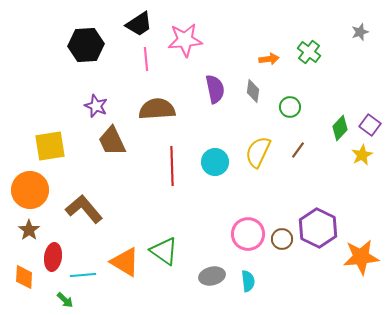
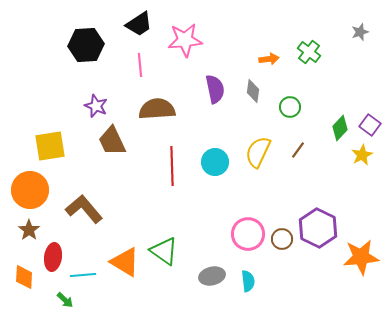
pink line: moved 6 px left, 6 px down
